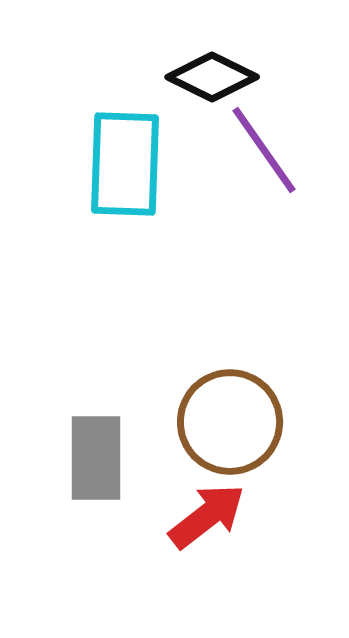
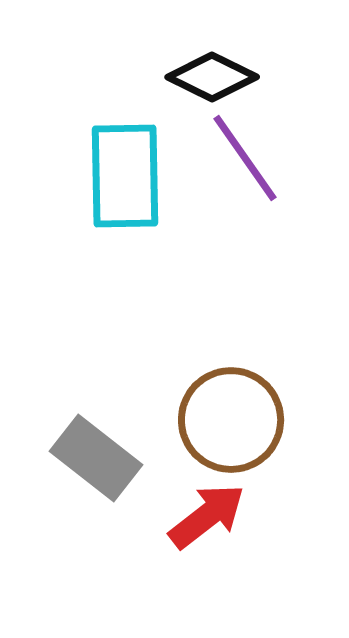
purple line: moved 19 px left, 8 px down
cyan rectangle: moved 12 px down; rotated 3 degrees counterclockwise
brown circle: moved 1 px right, 2 px up
gray rectangle: rotated 52 degrees counterclockwise
